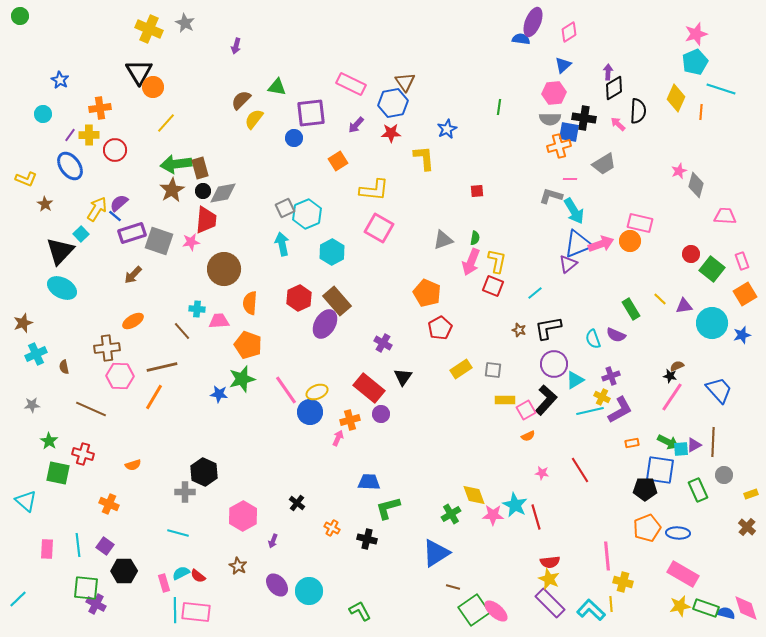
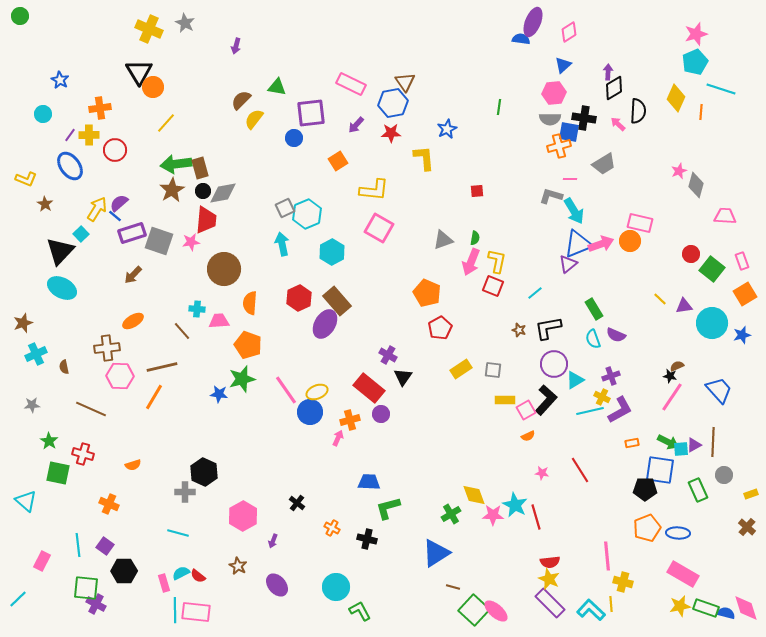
green rectangle at (631, 309): moved 37 px left
purple cross at (383, 343): moved 5 px right, 12 px down
pink rectangle at (47, 549): moved 5 px left, 12 px down; rotated 24 degrees clockwise
cyan circle at (309, 591): moved 27 px right, 4 px up
green square at (474, 610): rotated 12 degrees counterclockwise
